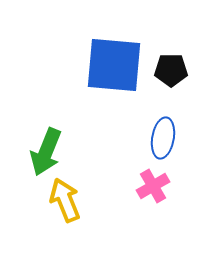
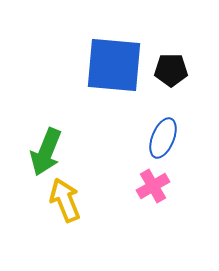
blue ellipse: rotated 12 degrees clockwise
